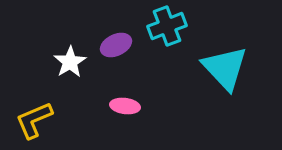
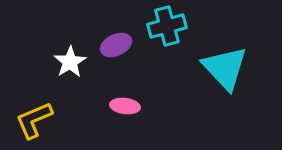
cyan cross: rotated 6 degrees clockwise
